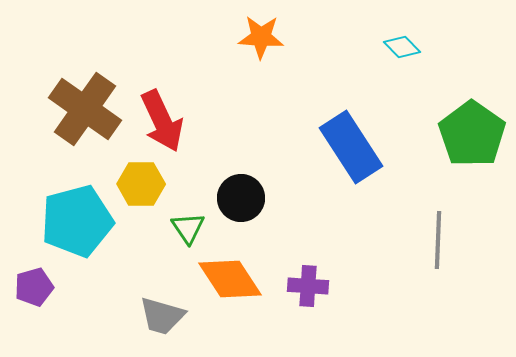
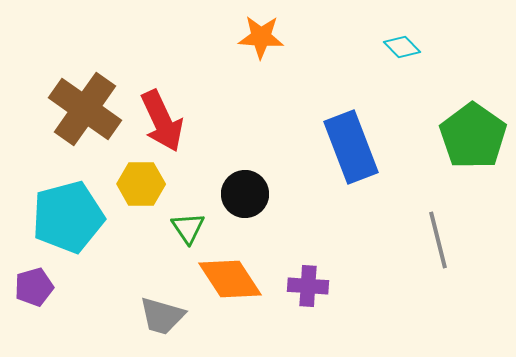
green pentagon: moved 1 px right, 2 px down
blue rectangle: rotated 12 degrees clockwise
black circle: moved 4 px right, 4 px up
cyan pentagon: moved 9 px left, 4 px up
gray line: rotated 16 degrees counterclockwise
